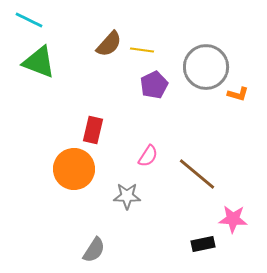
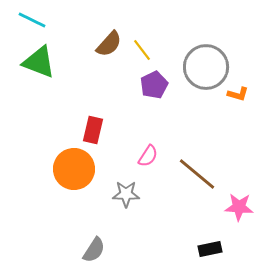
cyan line: moved 3 px right
yellow line: rotated 45 degrees clockwise
gray star: moved 1 px left, 2 px up
pink star: moved 6 px right, 12 px up
black rectangle: moved 7 px right, 5 px down
